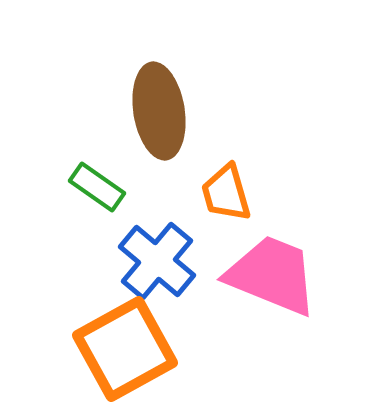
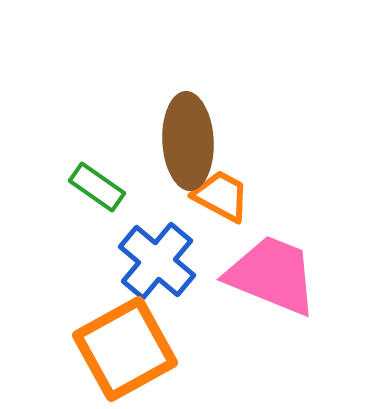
brown ellipse: moved 29 px right, 30 px down; rotated 6 degrees clockwise
orange trapezoid: moved 5 px left, 3 px down; rotated 134 degrees clockwise
